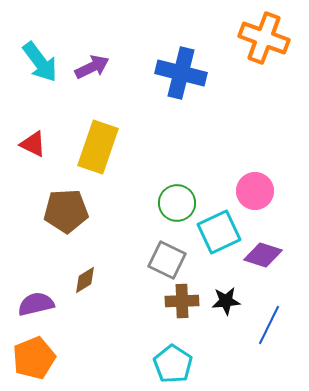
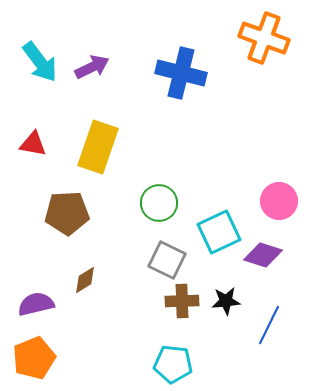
red triangle: rotated 16 degrees counterclockwise
pink circle: moved 24 px right, 10 px down
green circle: moved 18 px left
brown pentagon: moved 1 px right, 2 px down
cyan pentagon: rotated 27 degrees counterclockwise
